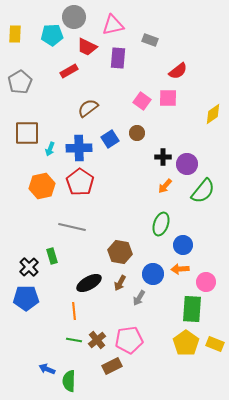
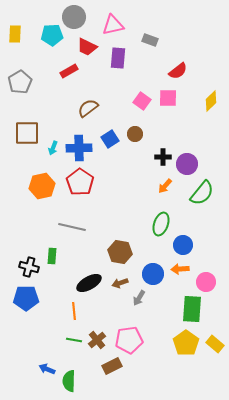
yellow diamond at (213, 114): moved 2 px left, 13 px up; rotated 10 degrees counterclockwise
brown circle at (137, 133): moved 2 px left, 1 px down
cyan arrow at (50, 149): moved 3 px right, 1 px up
green semicircle at (203, 191): moved 1 px left, 2 px down
green rectangle at (52, 256): rotated 21 degrees clockwise
black cross at (29, 267): rotated 30 degrees counterclockwise
brown arrow at (120, 283): rotated 42 degrees clockwise
yellow rectangle at (215, 344): rotated 18 degrees clockwise
